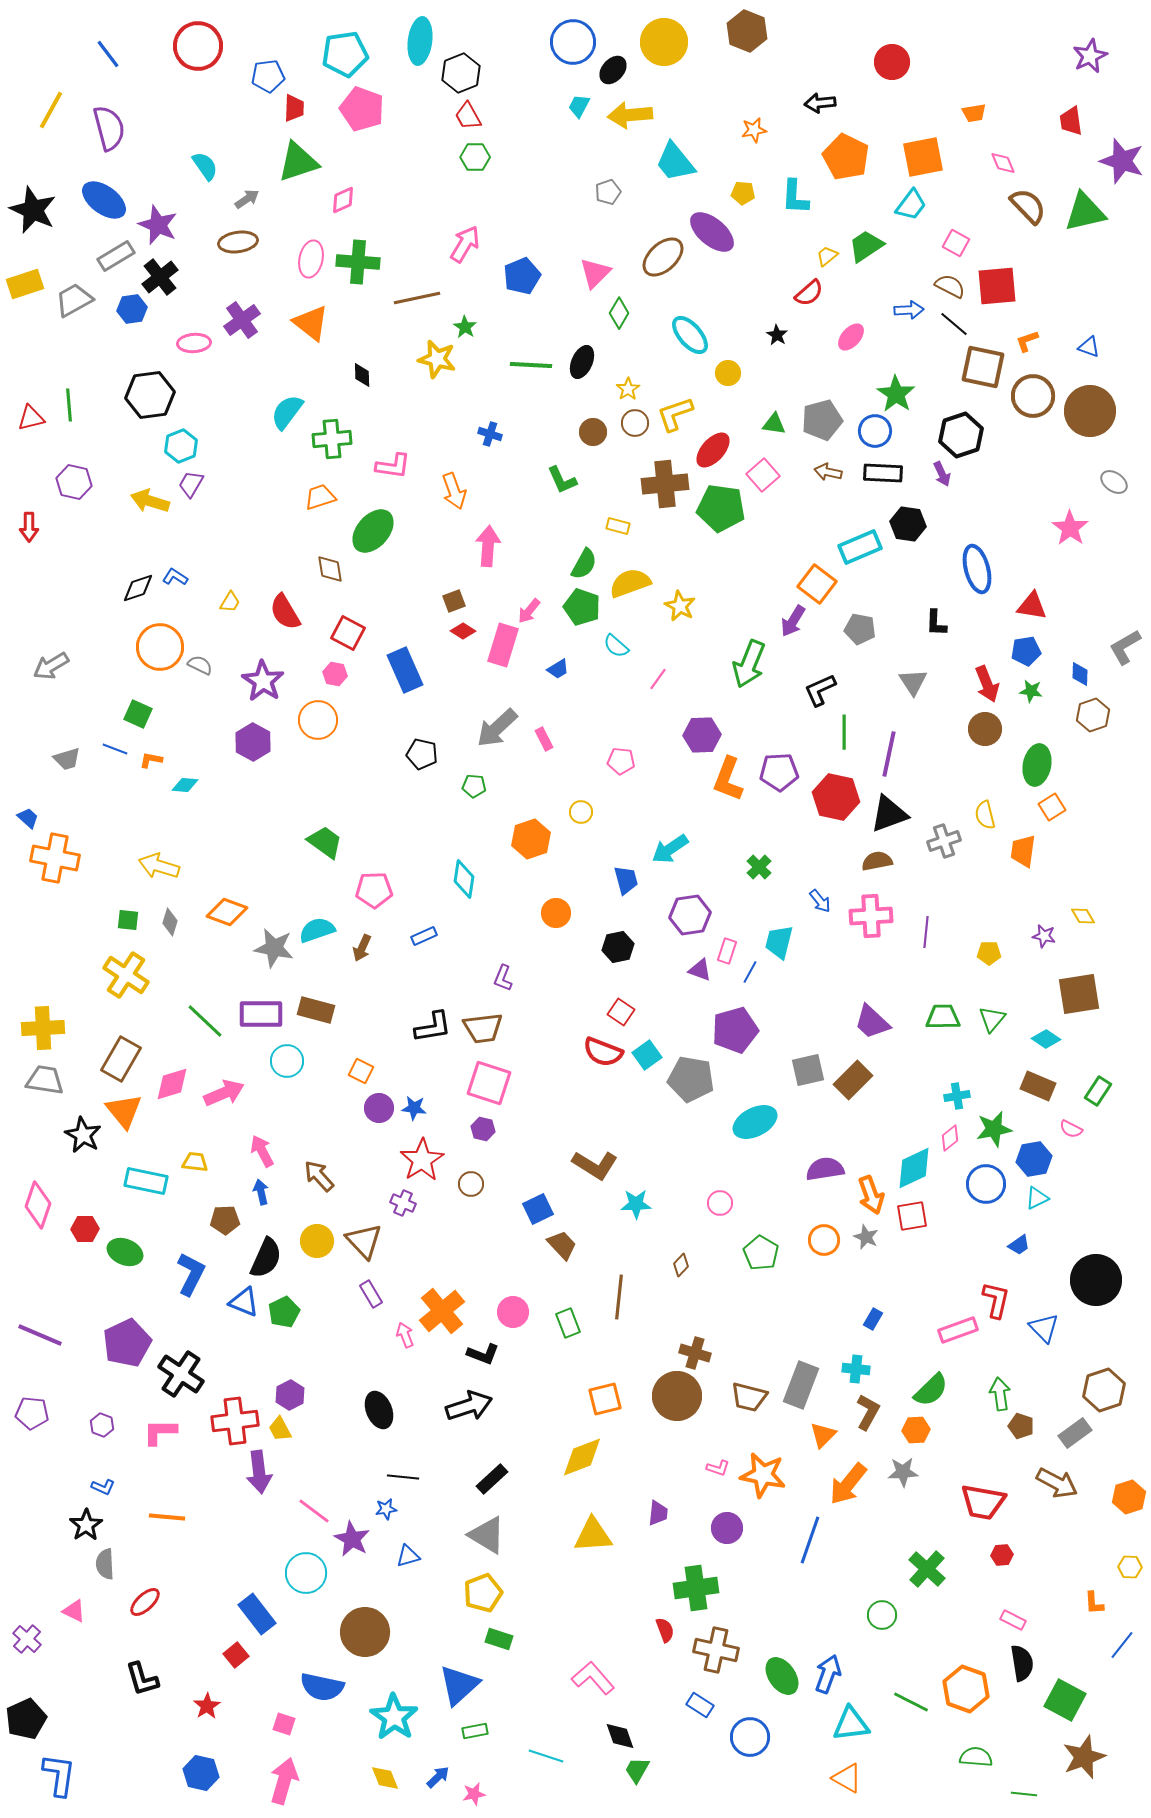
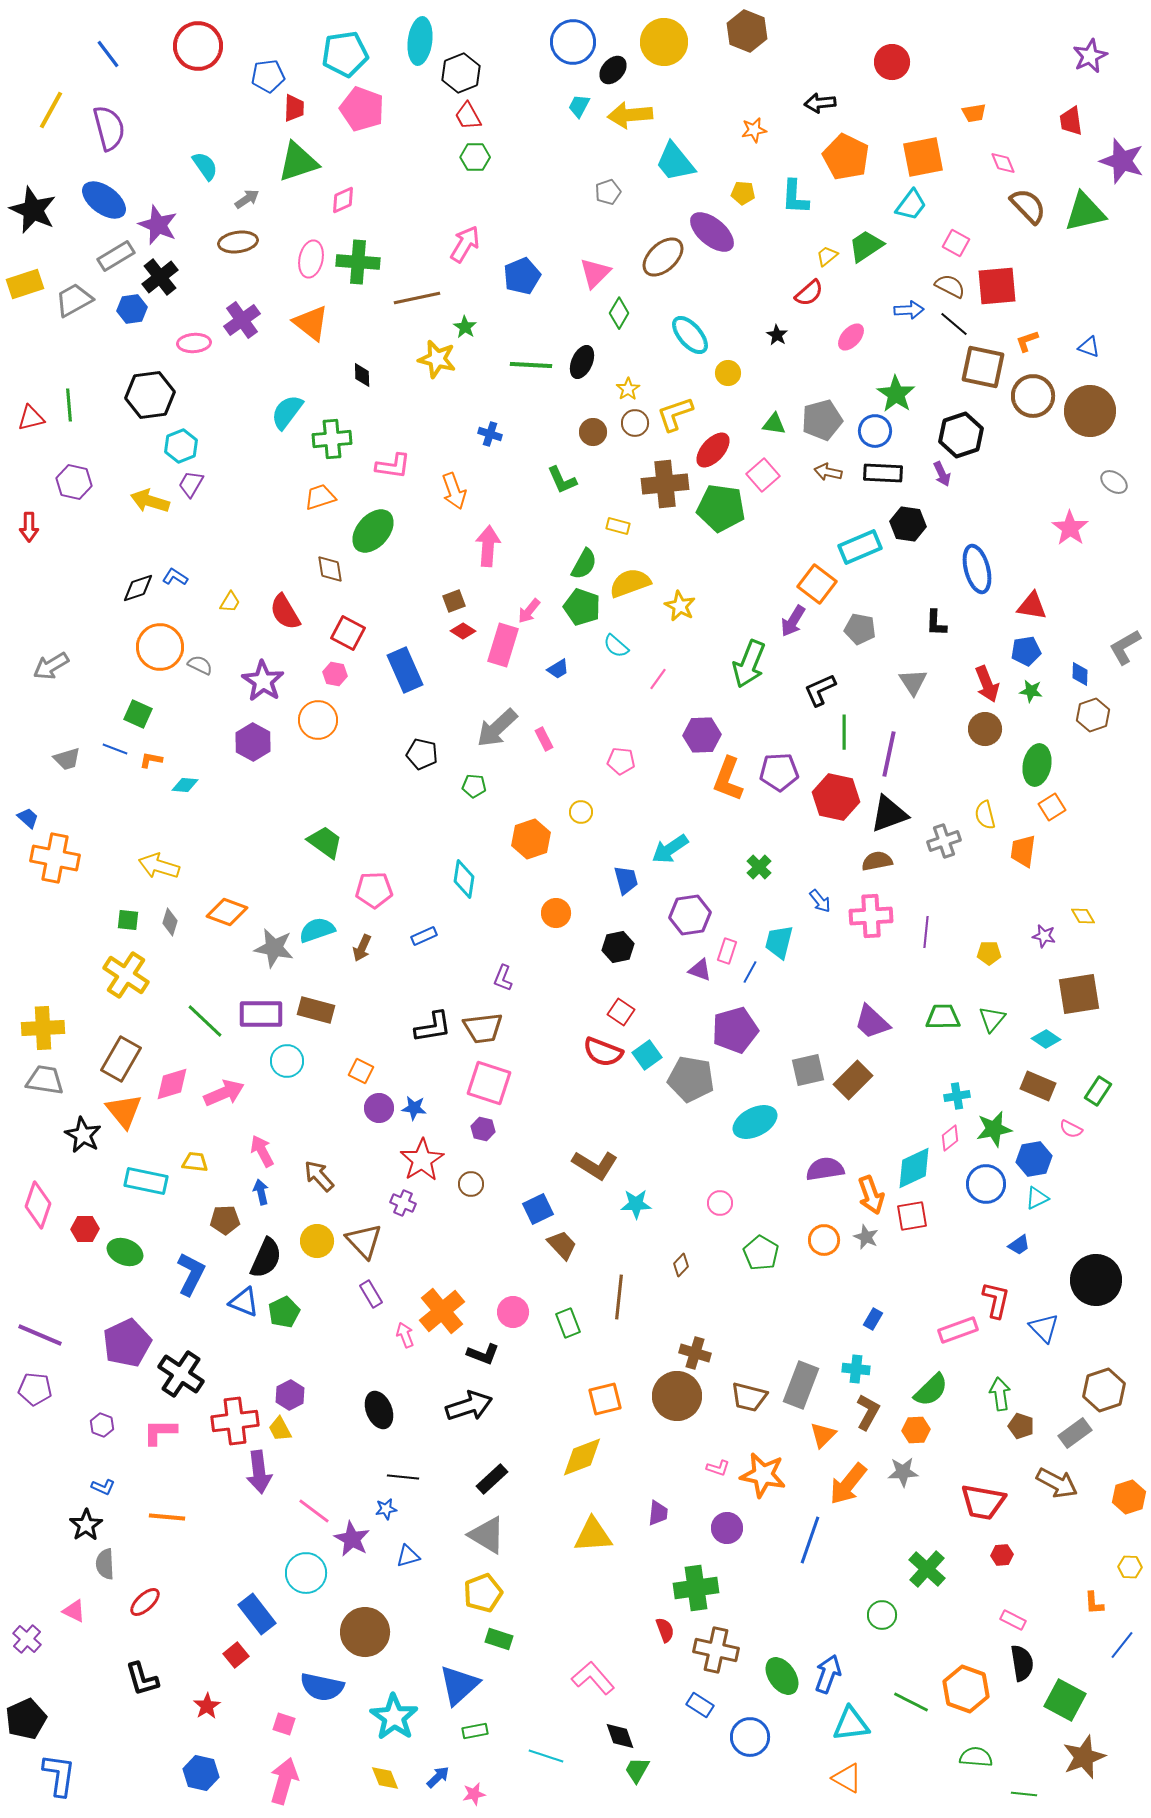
purple pentagon at (32, 1413): moved 3 px right, 24 px up
